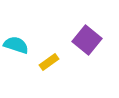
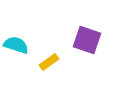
purple square: rotated 20 degrees counterclockwise
